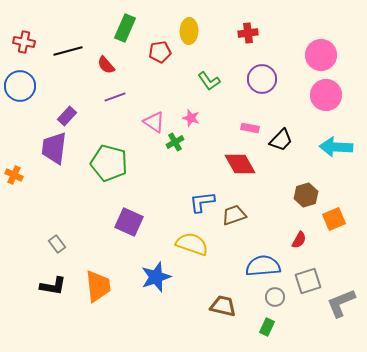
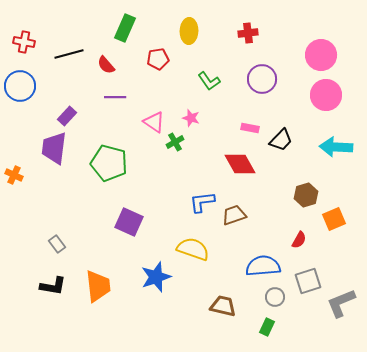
black line at (68, 51): moved 1 px right, 3 px down
red pentagon at (160, 52): moved 2 px left, 7 px down
purple line at (115, 97): rotated 20 degrees clockwise
yellow semicircle at (192, 244): moved 1 px right, 5 px down
